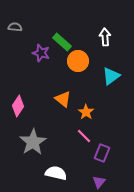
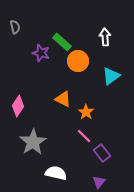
gray semicircle: rotated 72 degrees clockwise
orange triangle: rotated 12 degrees counterclockwise
purple rectangle: rotated 60 degrees counterclockwise
